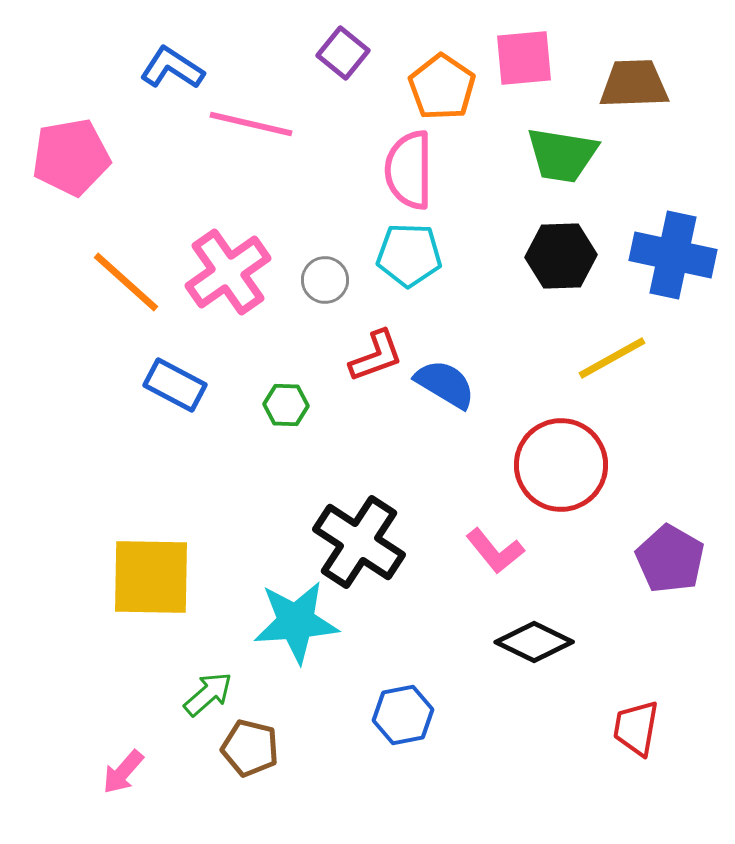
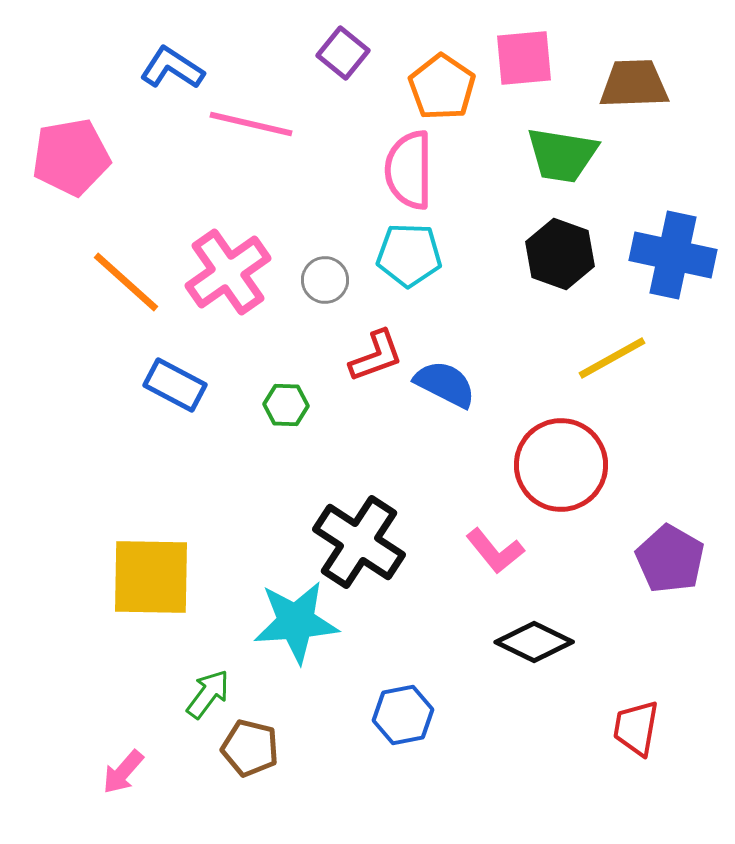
black hexagon: moved 1 px left, 2 px up; rotated 22 degrees clockwise
blue semicircle: rotated 4 degrees counterclockwise
green arrow: rotated 12 degrees counterclockwise
